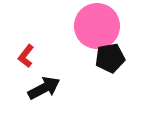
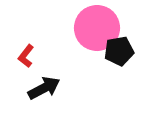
pink circle: moved 2 px down
black pentagon: moved 9 px right, 7 px up
